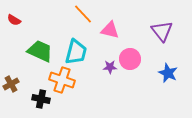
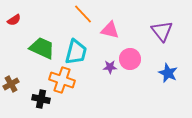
red semicircle: rotated 64 degrees counterclockwise
green trapezoid: moved 2 px right, 3 px up
